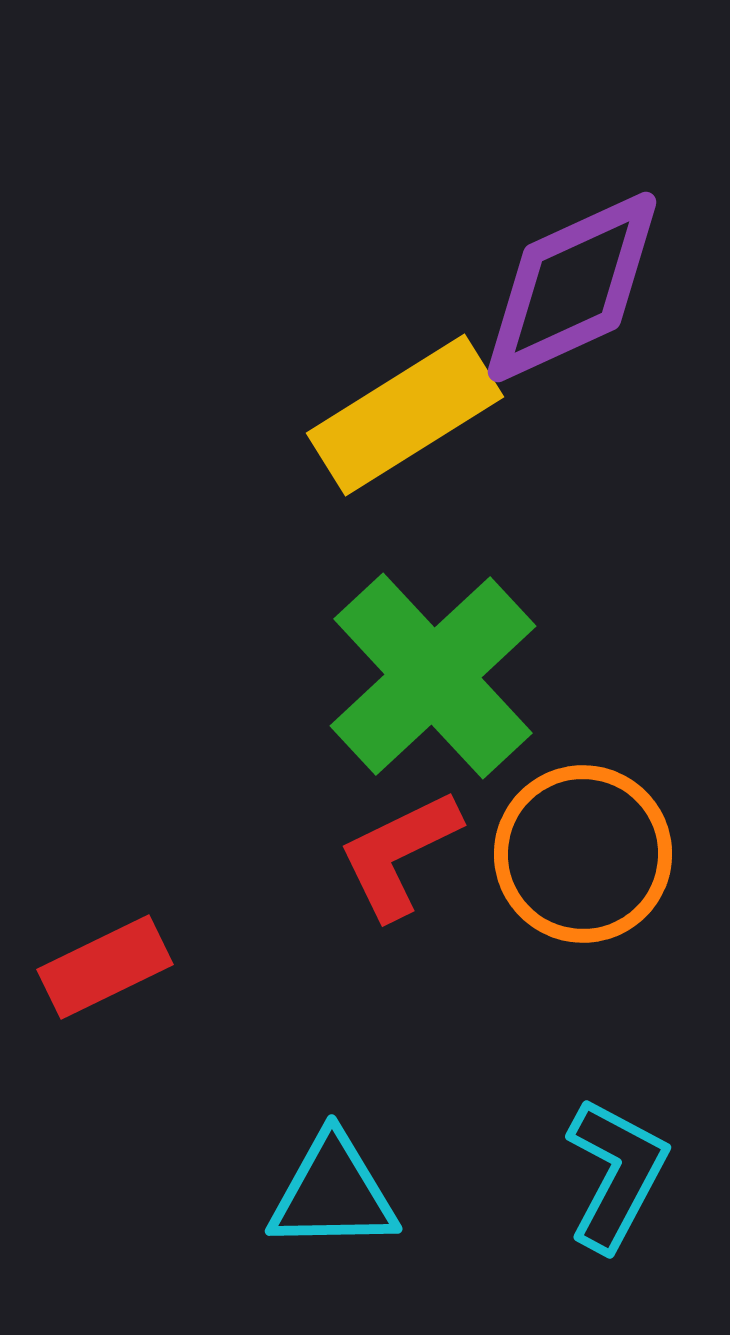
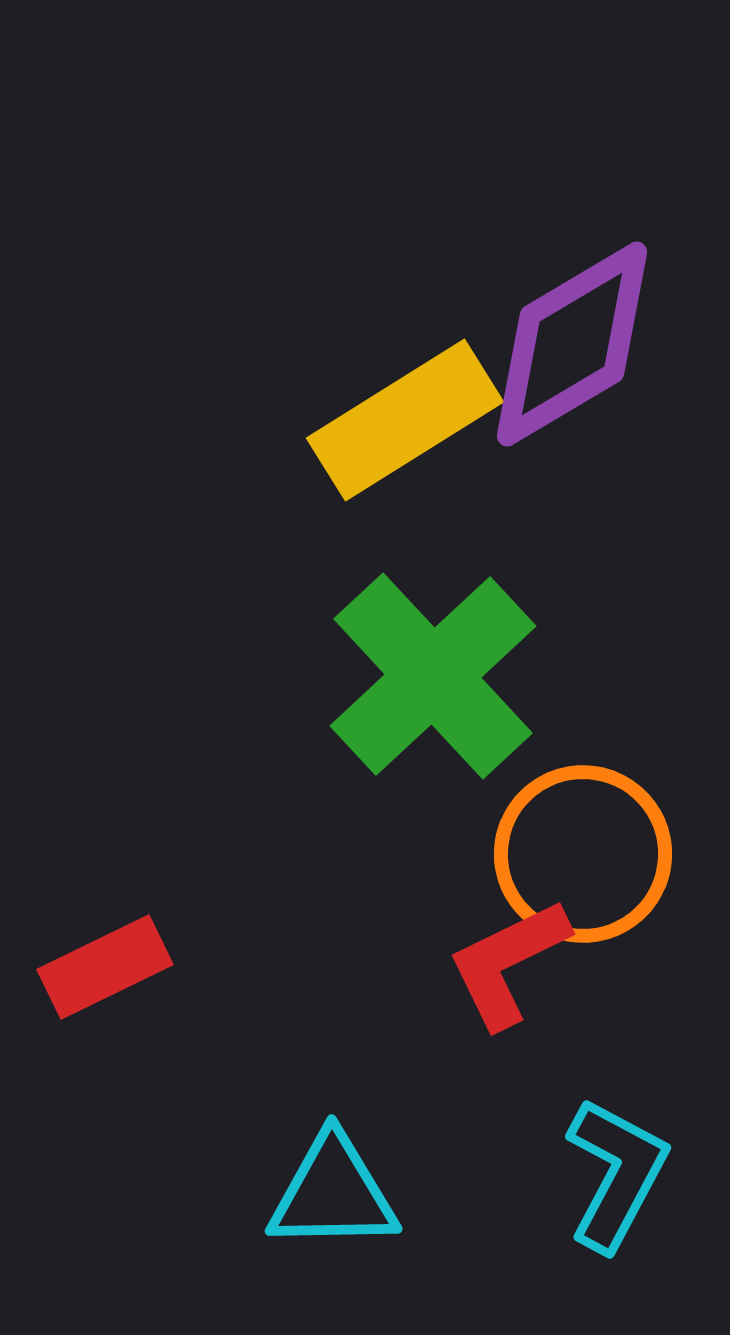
purple diamond: moved 57 px down; rotated 6 degrees counterclockwise
yellow rectangle: moved 5 px down
red L-shape: moved 109 px right, 109 px down
